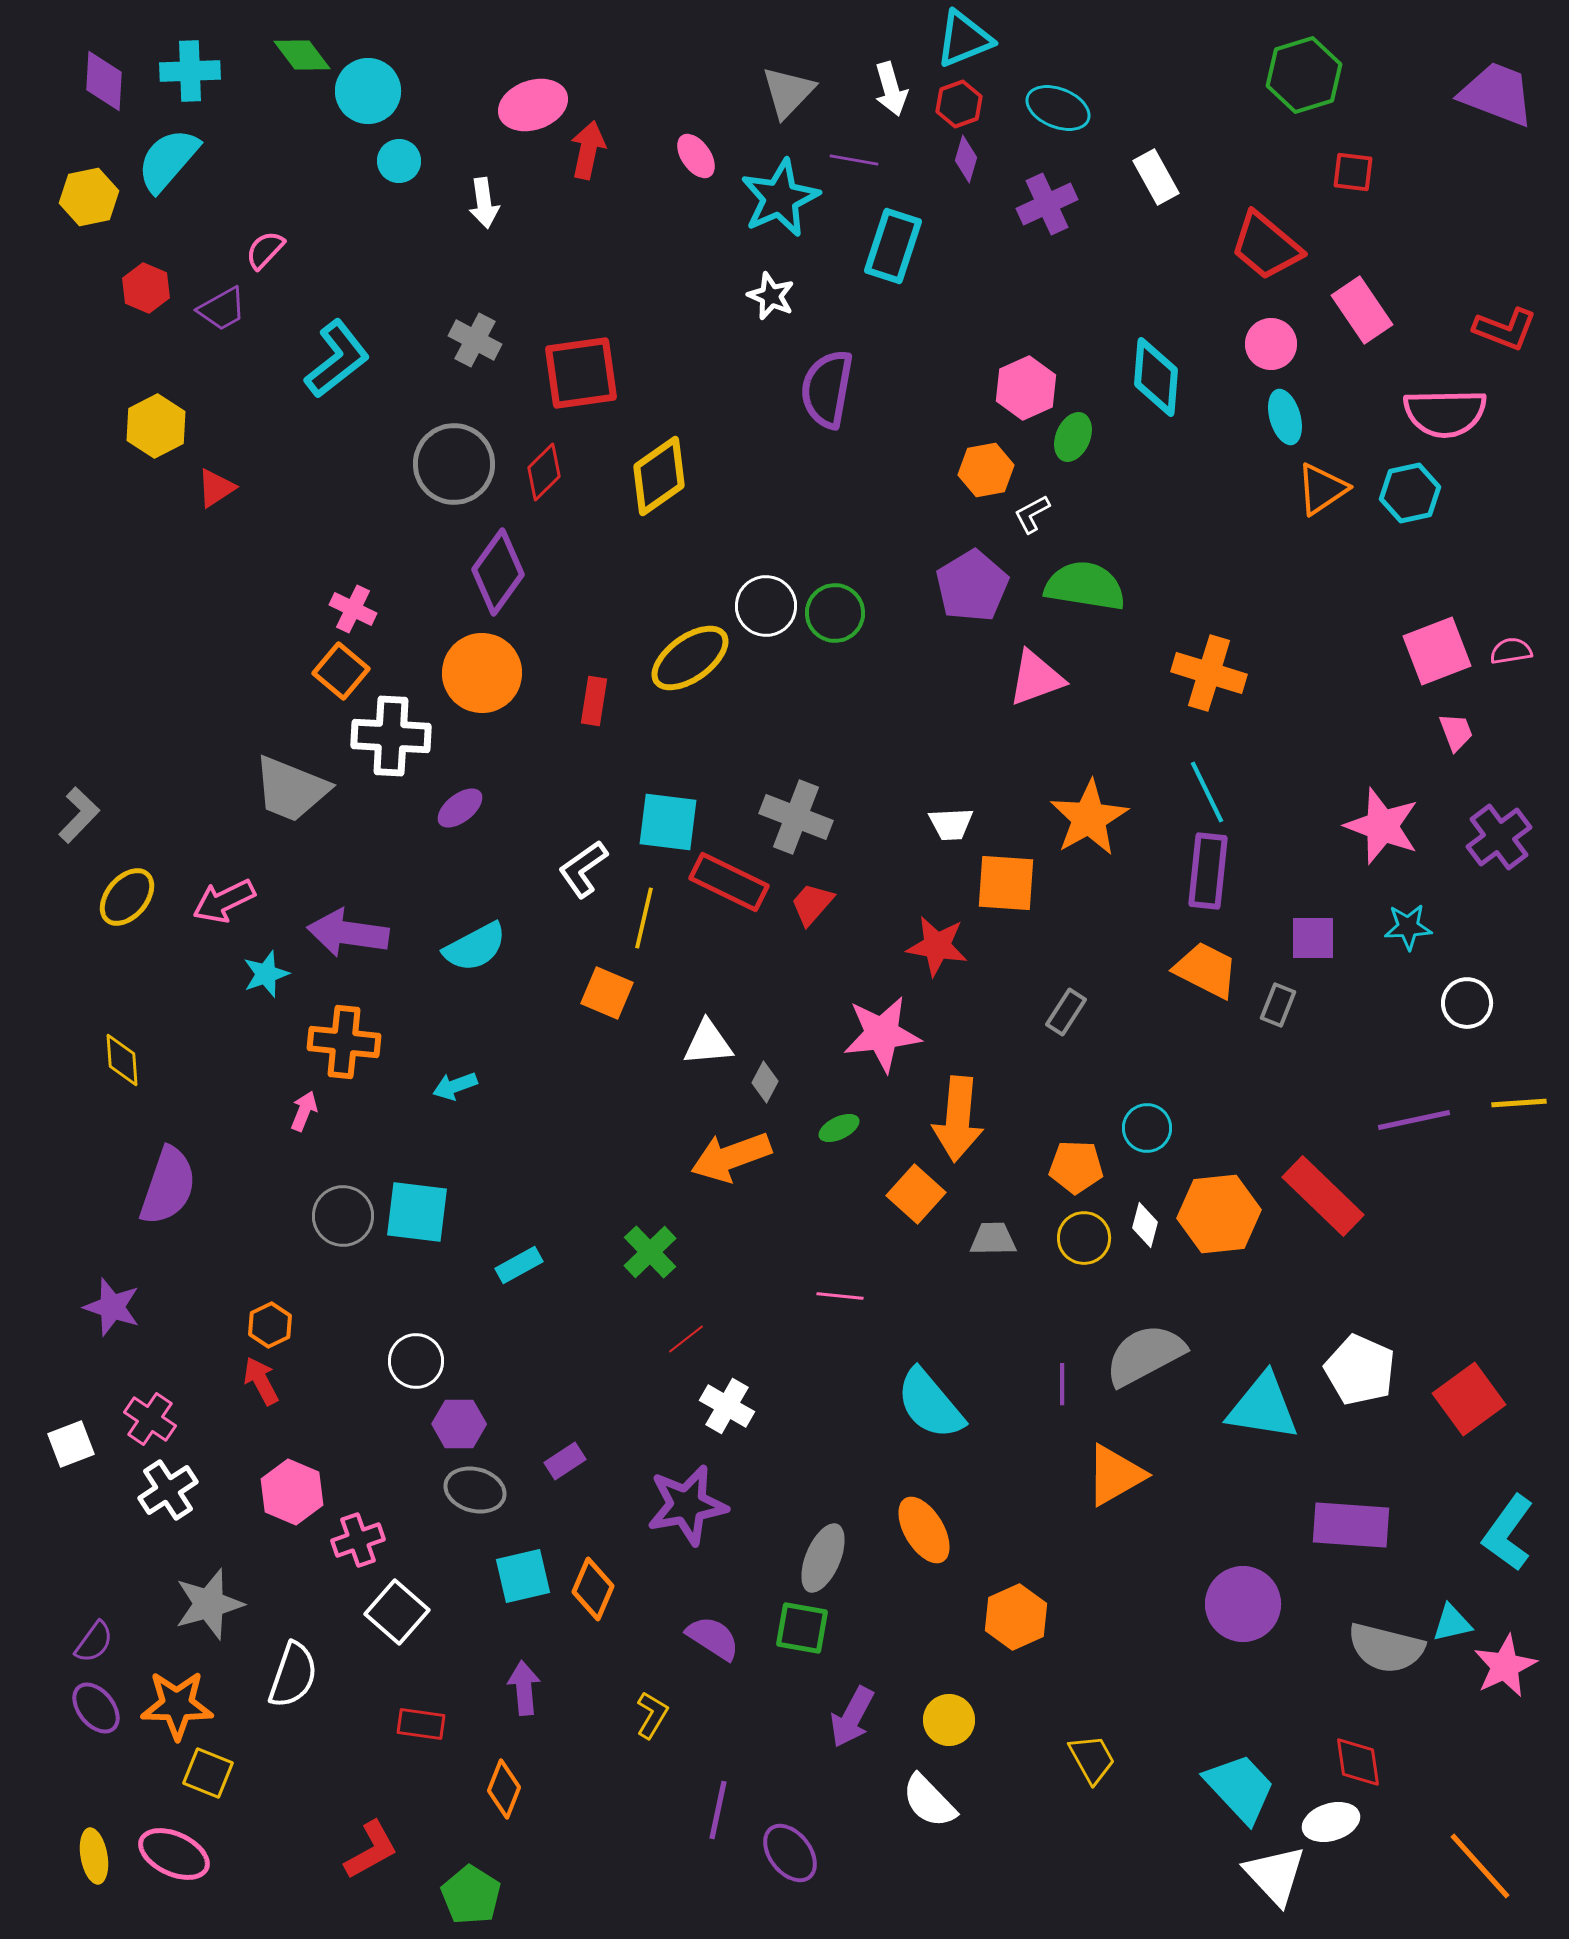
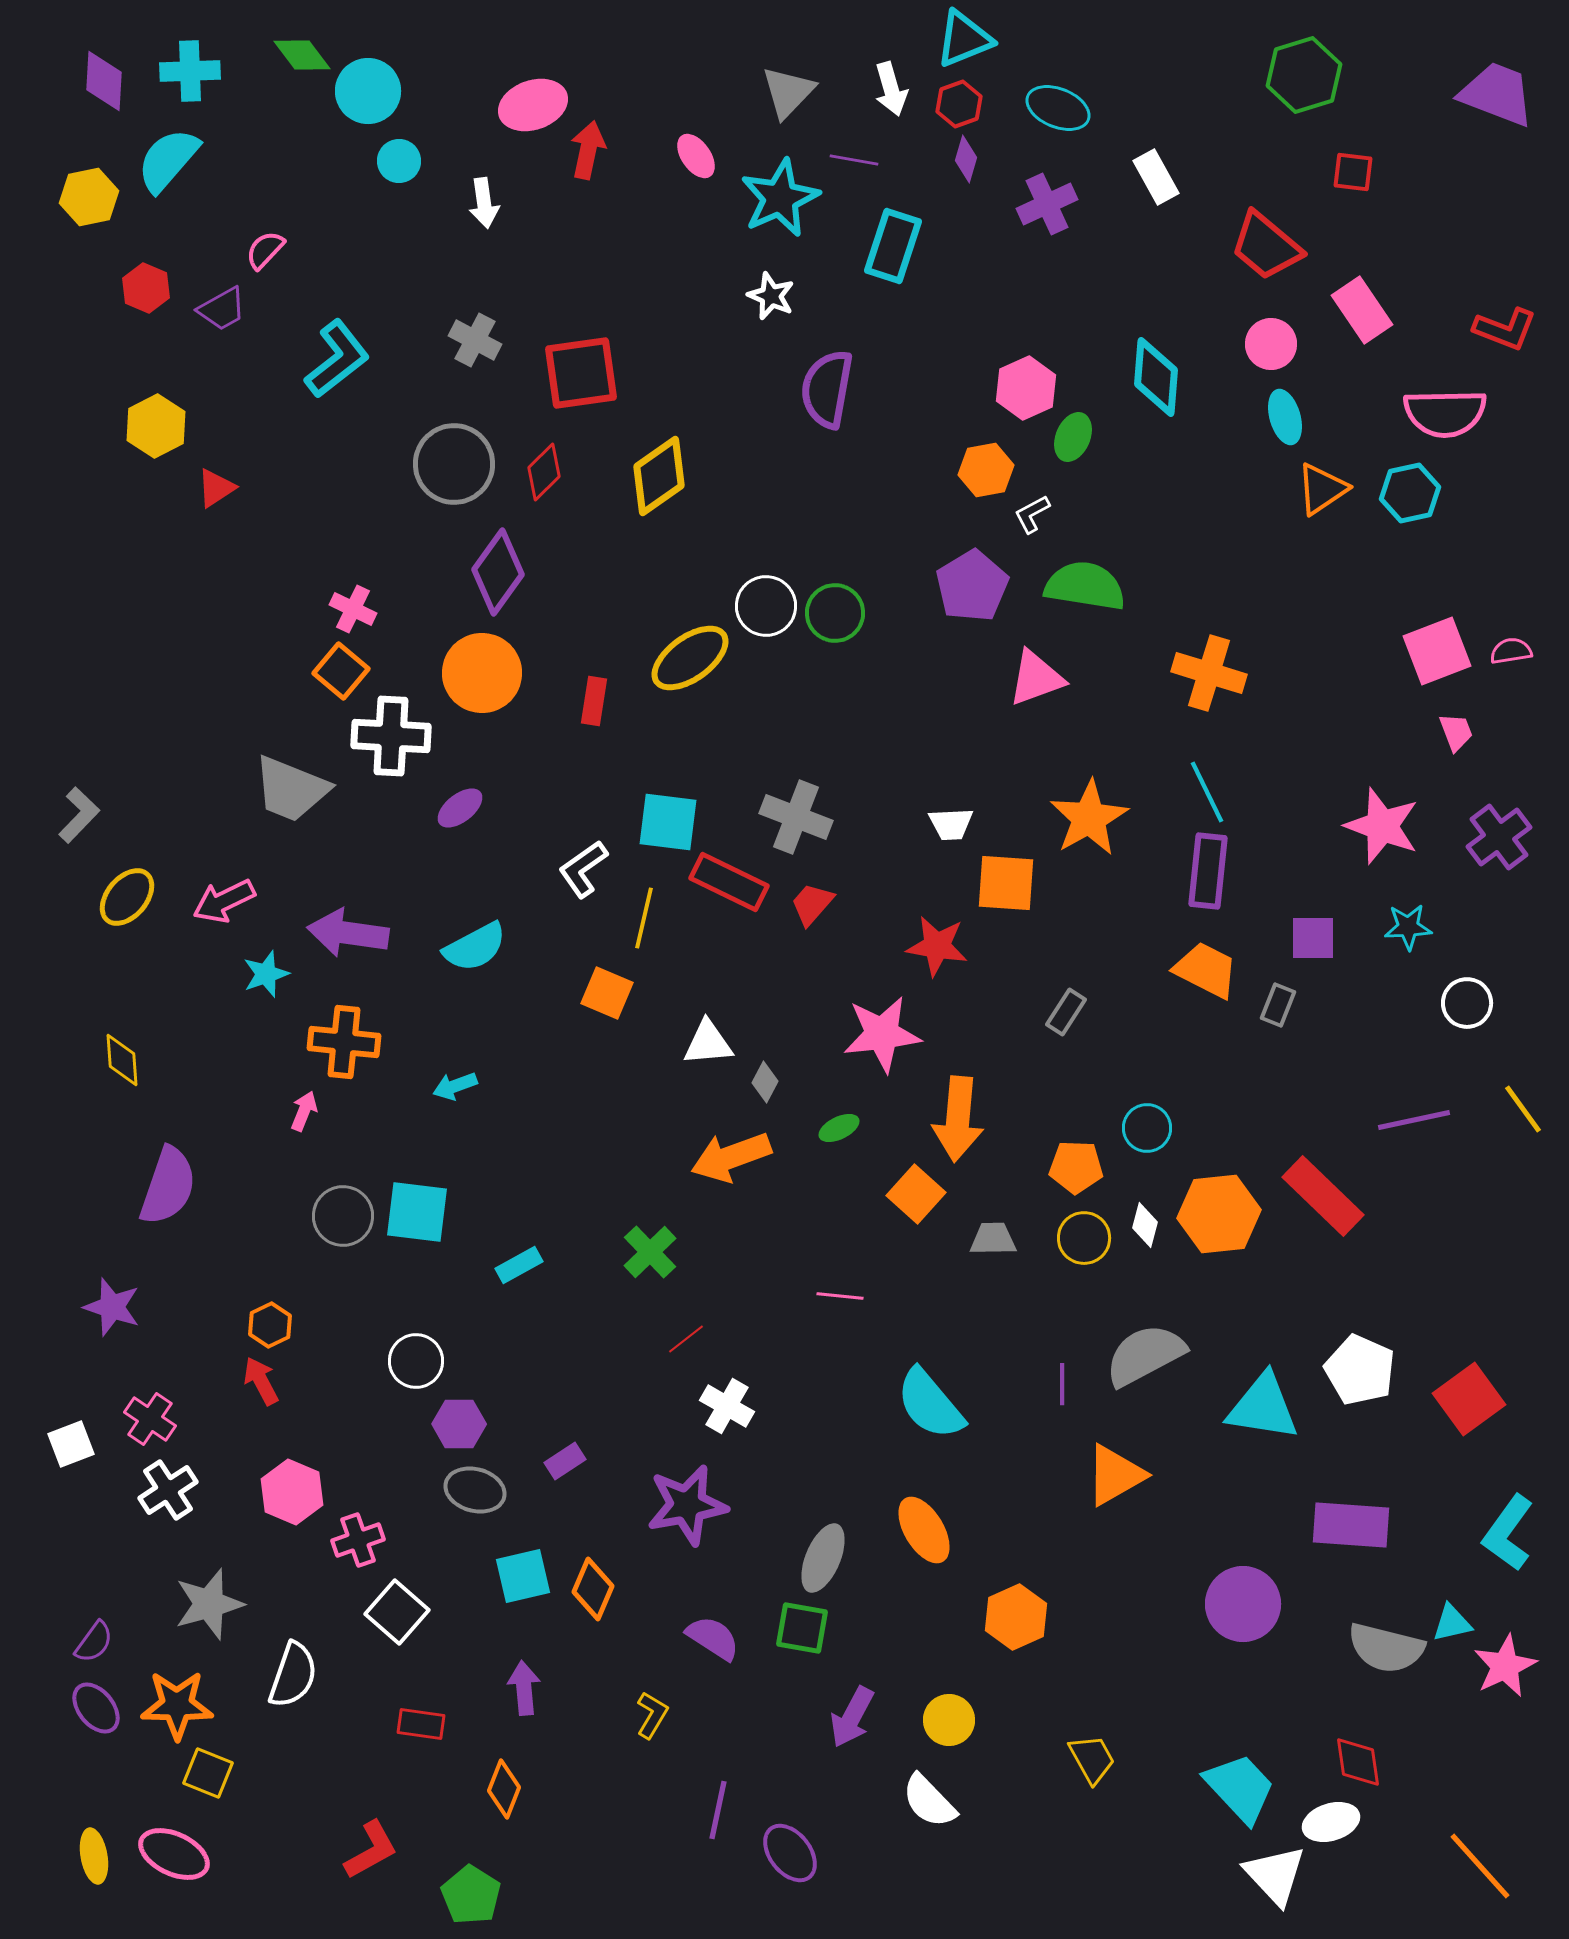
yellow line at (1519, 1103): moved 4 px right, 6 px down; rotated 58 degrees clockwise
